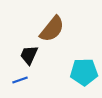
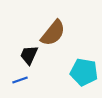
brown semicircle: moved 1 px right, 4 px down
cyan pentagon: rotated 12 degrees clockwise
